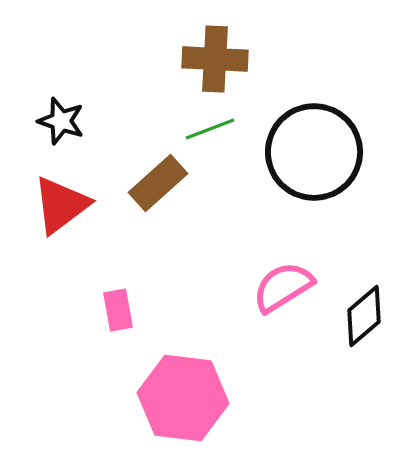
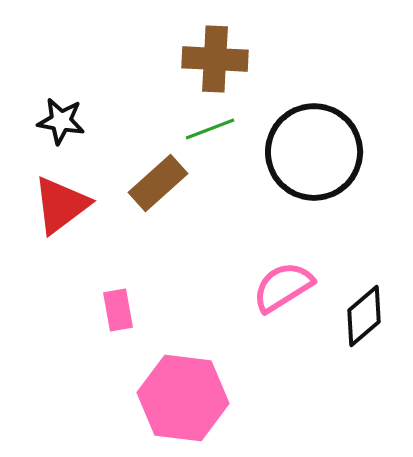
black star: rotated 9 degrees counterclockwise
